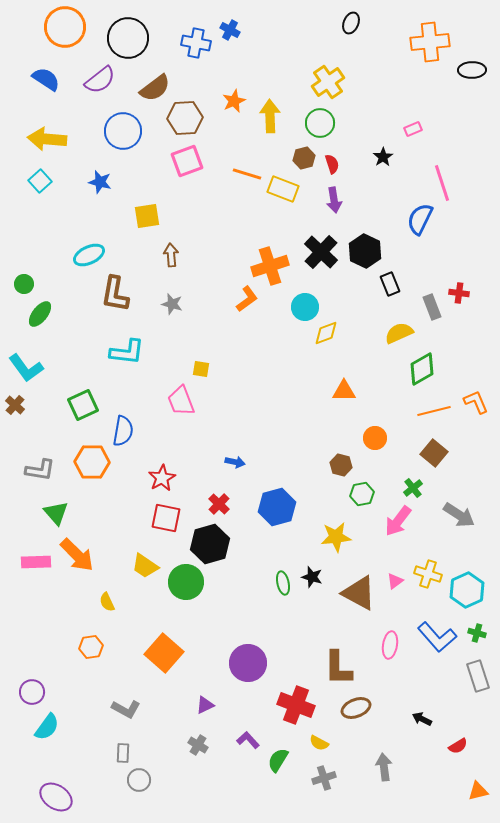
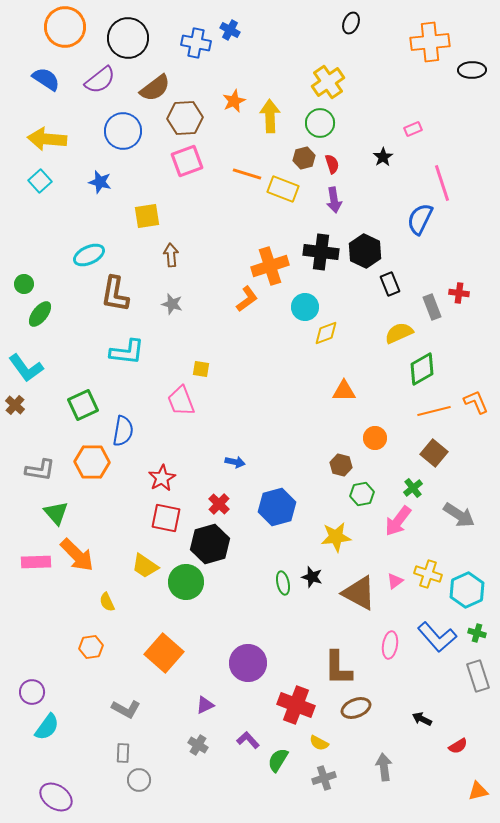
black cross at (321, 252): rotated 36 degrees counterclockwise
